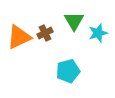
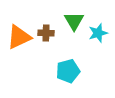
brown cross: moved 1 px right; rotated 28 degrees clockwise
